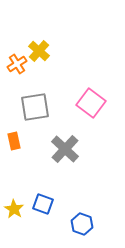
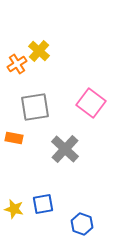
orange rectangle: moved 3 px up; rotated 66 degrees counterclockwise
blue square: rotated 30 degrees counterclockwise
yellow star: rotated 18 degrees counterclockwise
